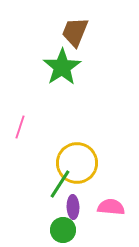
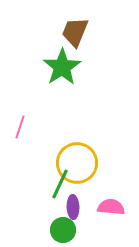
green line: rotated 8 degrees counterclockwise
